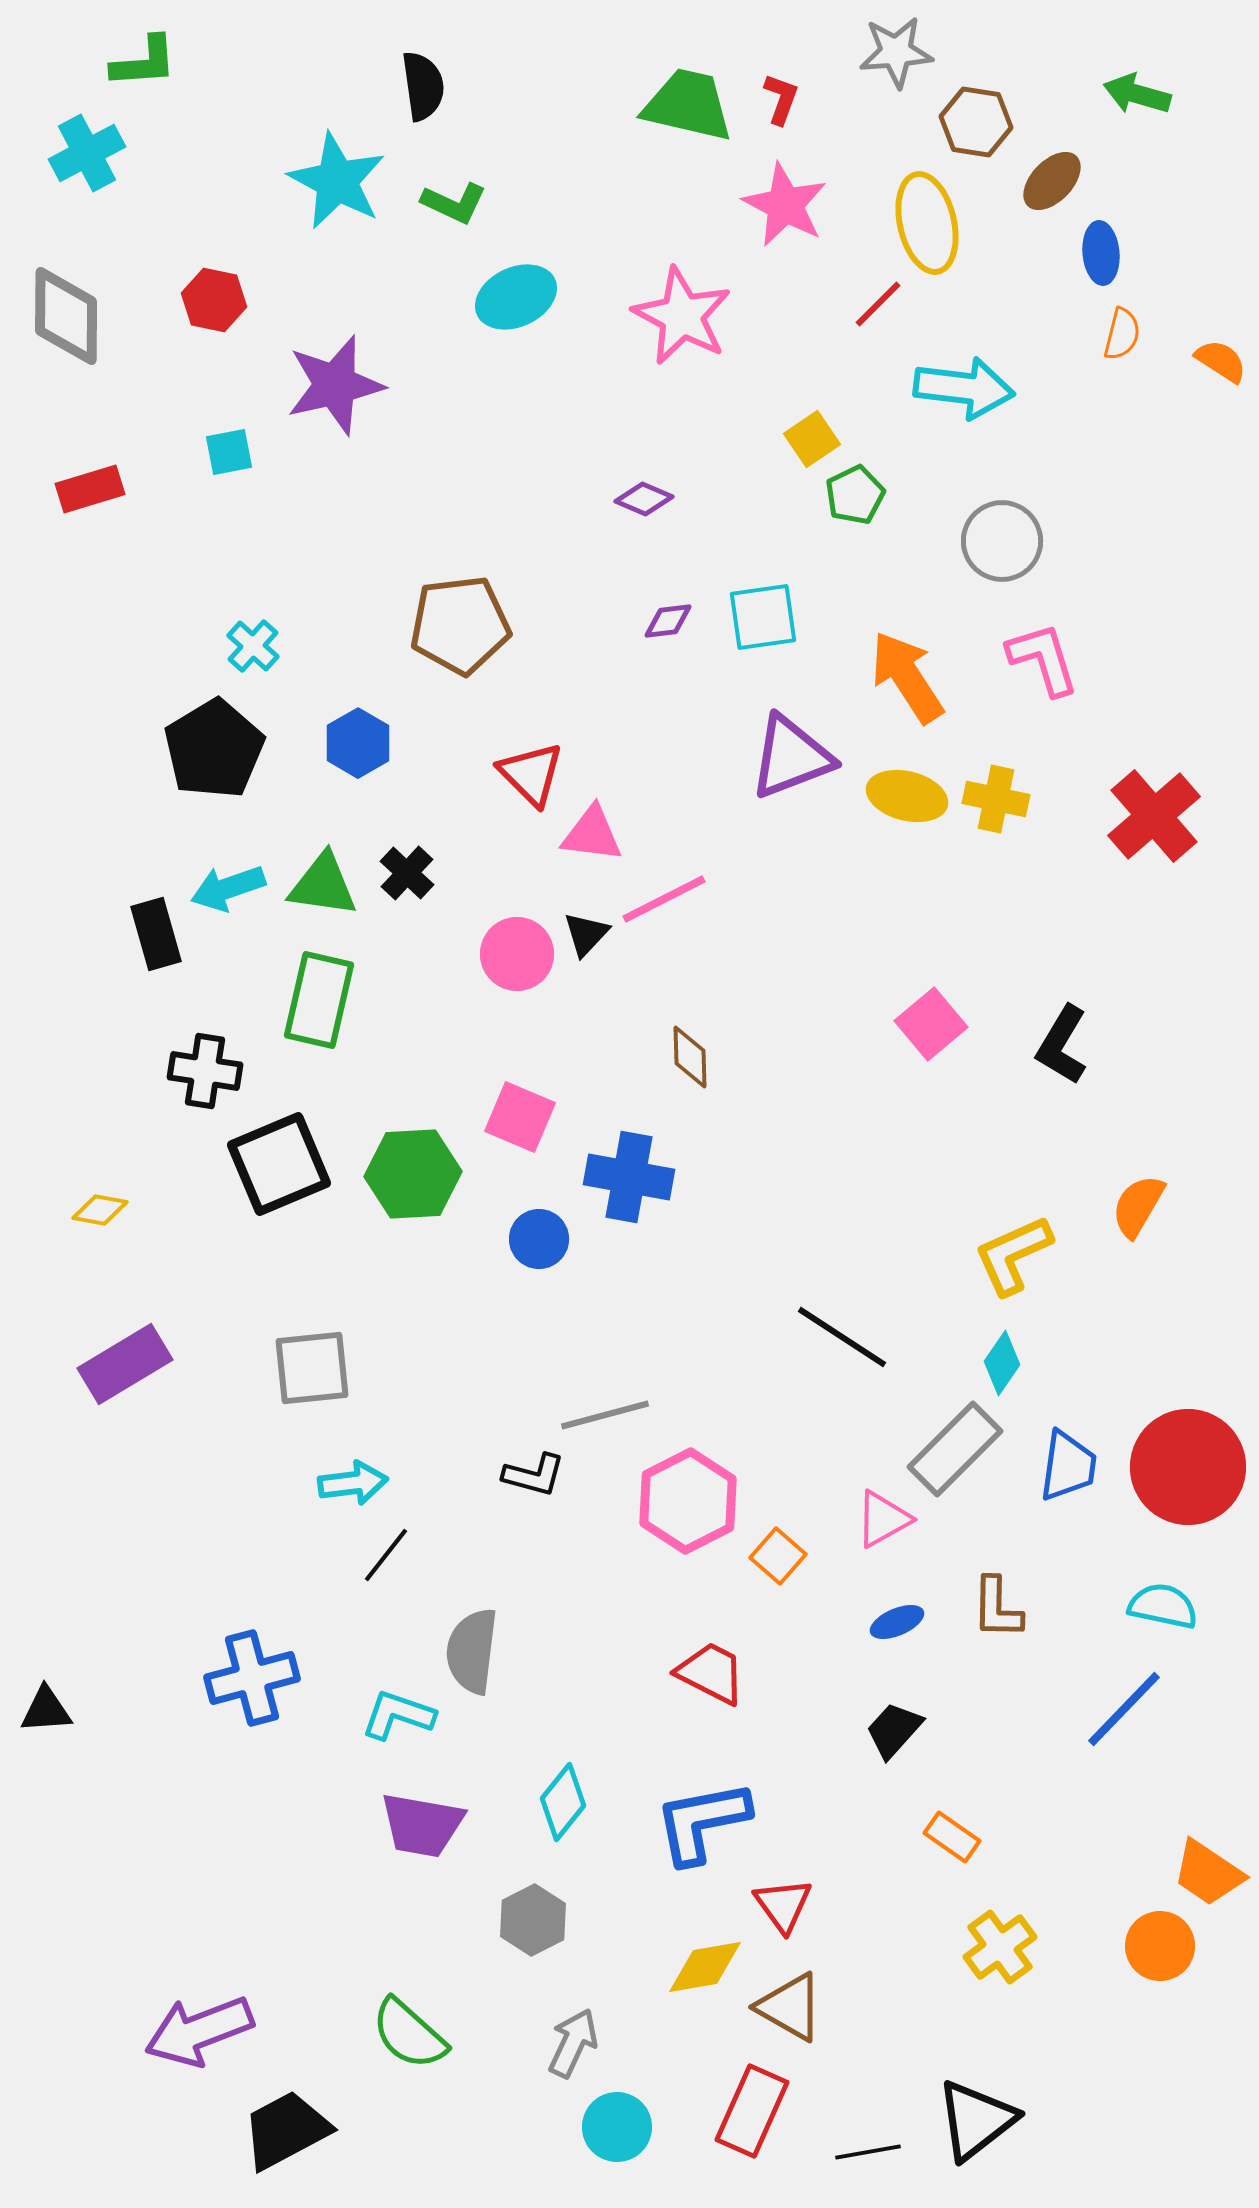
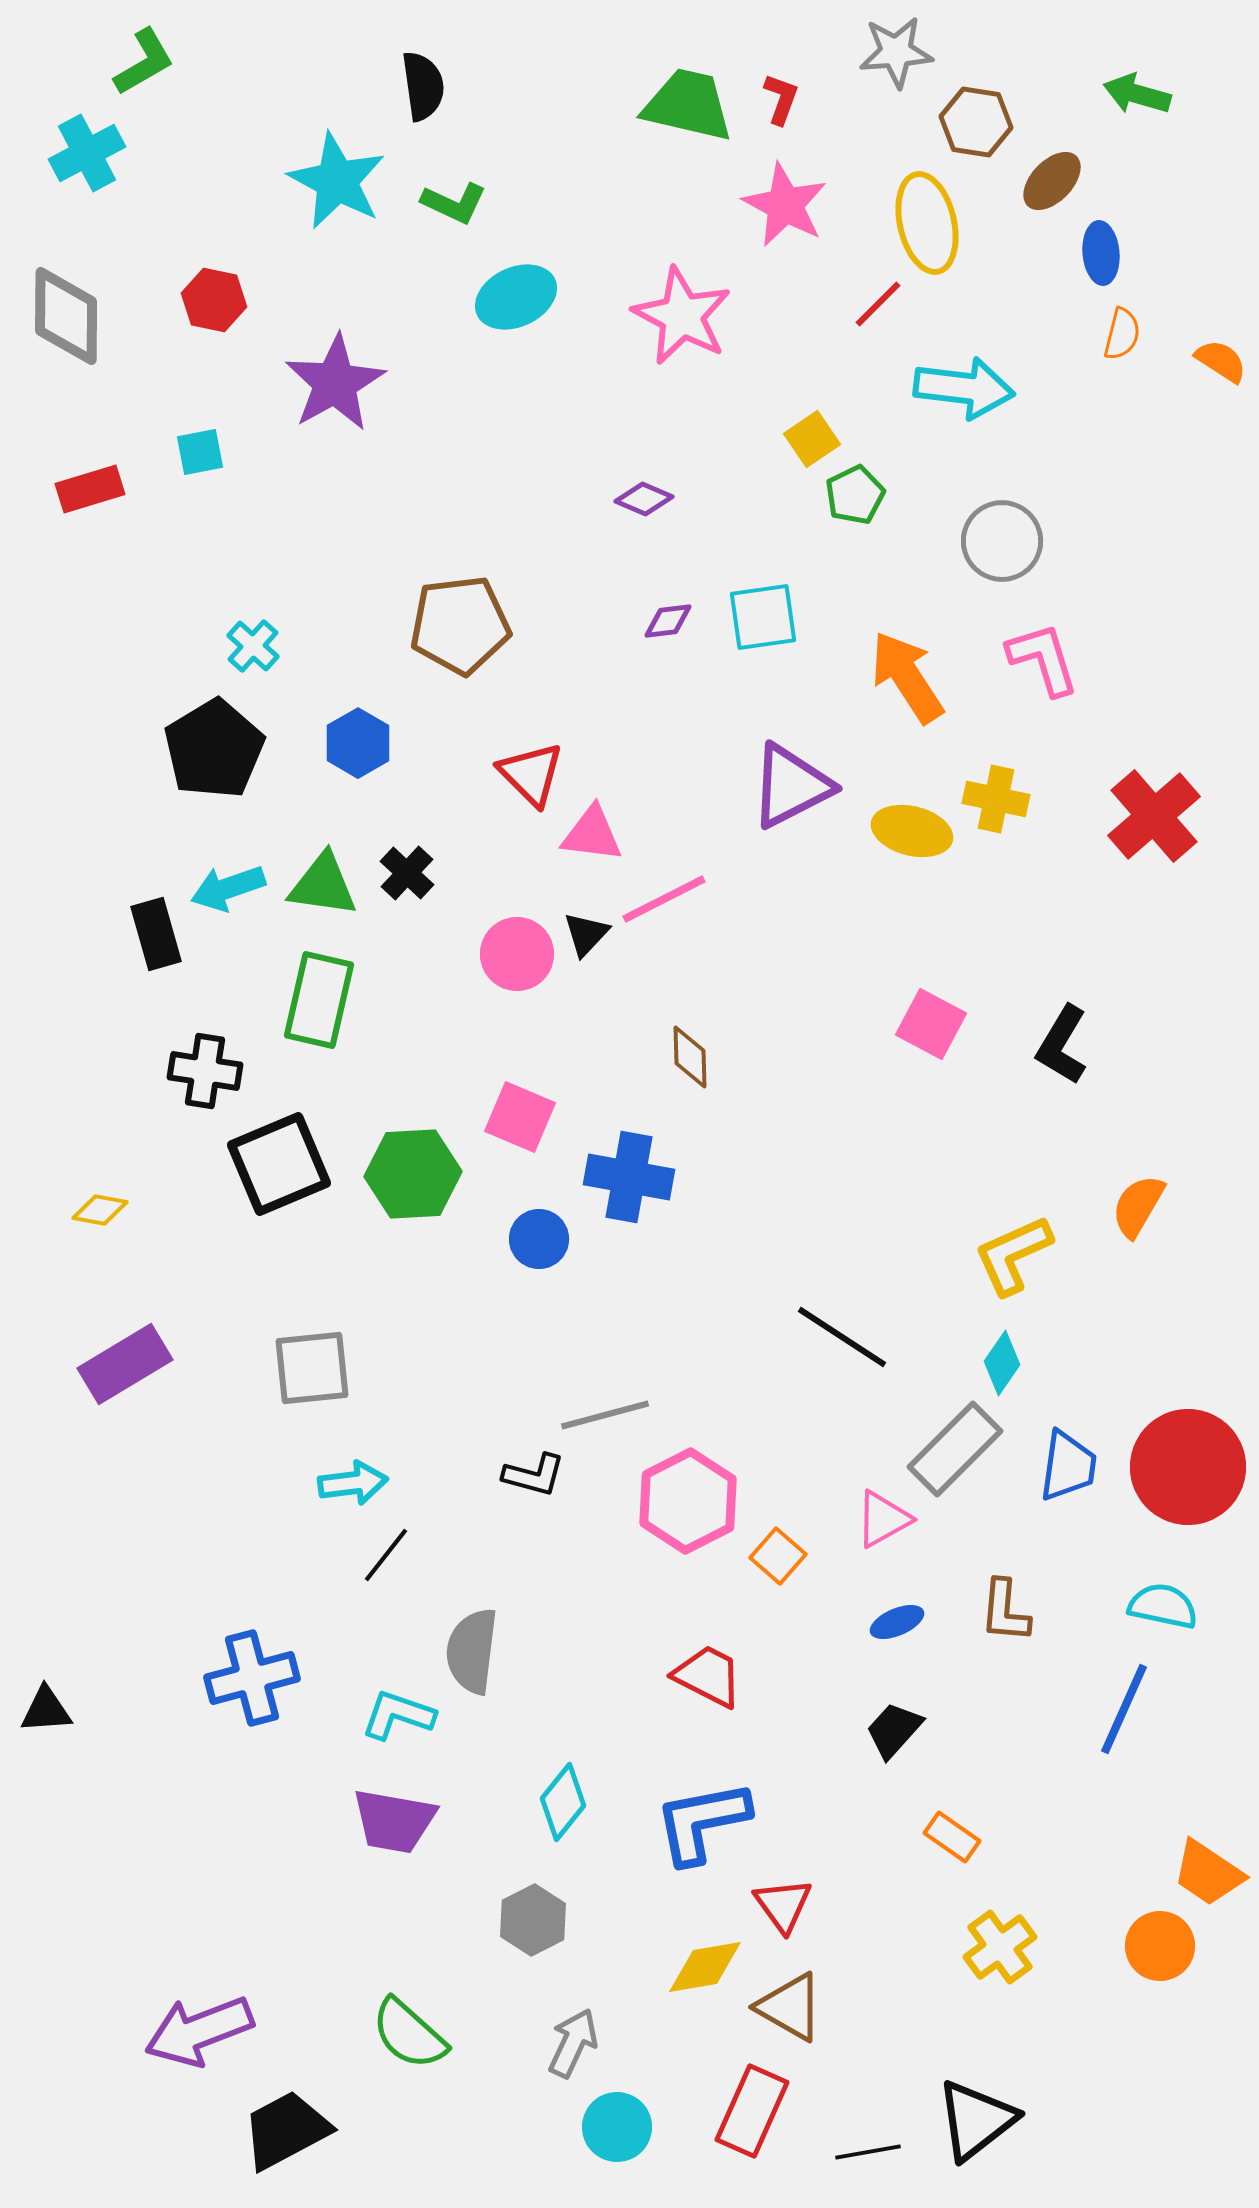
green L-shape at (144, 62): rotated 26 degrees counterclockwise
purple star at (335, 385): moved 2 px up; rotated 16 degrees counterclockwise
cyan square at (229, 452): moved 29 px left
purple triangle at (791, 757): moved 29 px down; rotated 6 degrees counterclockwise
yellow ellipse at (907, 796): moved 5 px right, 35 px down
pink square at (931, 1024): rotated 22 degrees counterclockwise
brown L-shape at (997, 1608): moved 8 px right, 3 px down; rotated 4 degrees clockwise
red trapezoid at (711, 1673): moved 3 px left, 3 px down
blue line at (1124, 1709): rotated 20 degrees counterclockwise
purple trapezoid at (422, 1825): moved 28 px left, 4 px up
